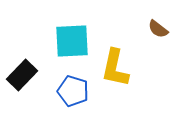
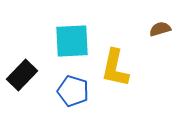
brown semicircle: moved 2 px right; rotated 125 degrees clockwise
